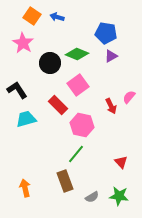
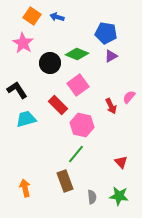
gray semicircle: rotated 64 degrees counterclockwise
